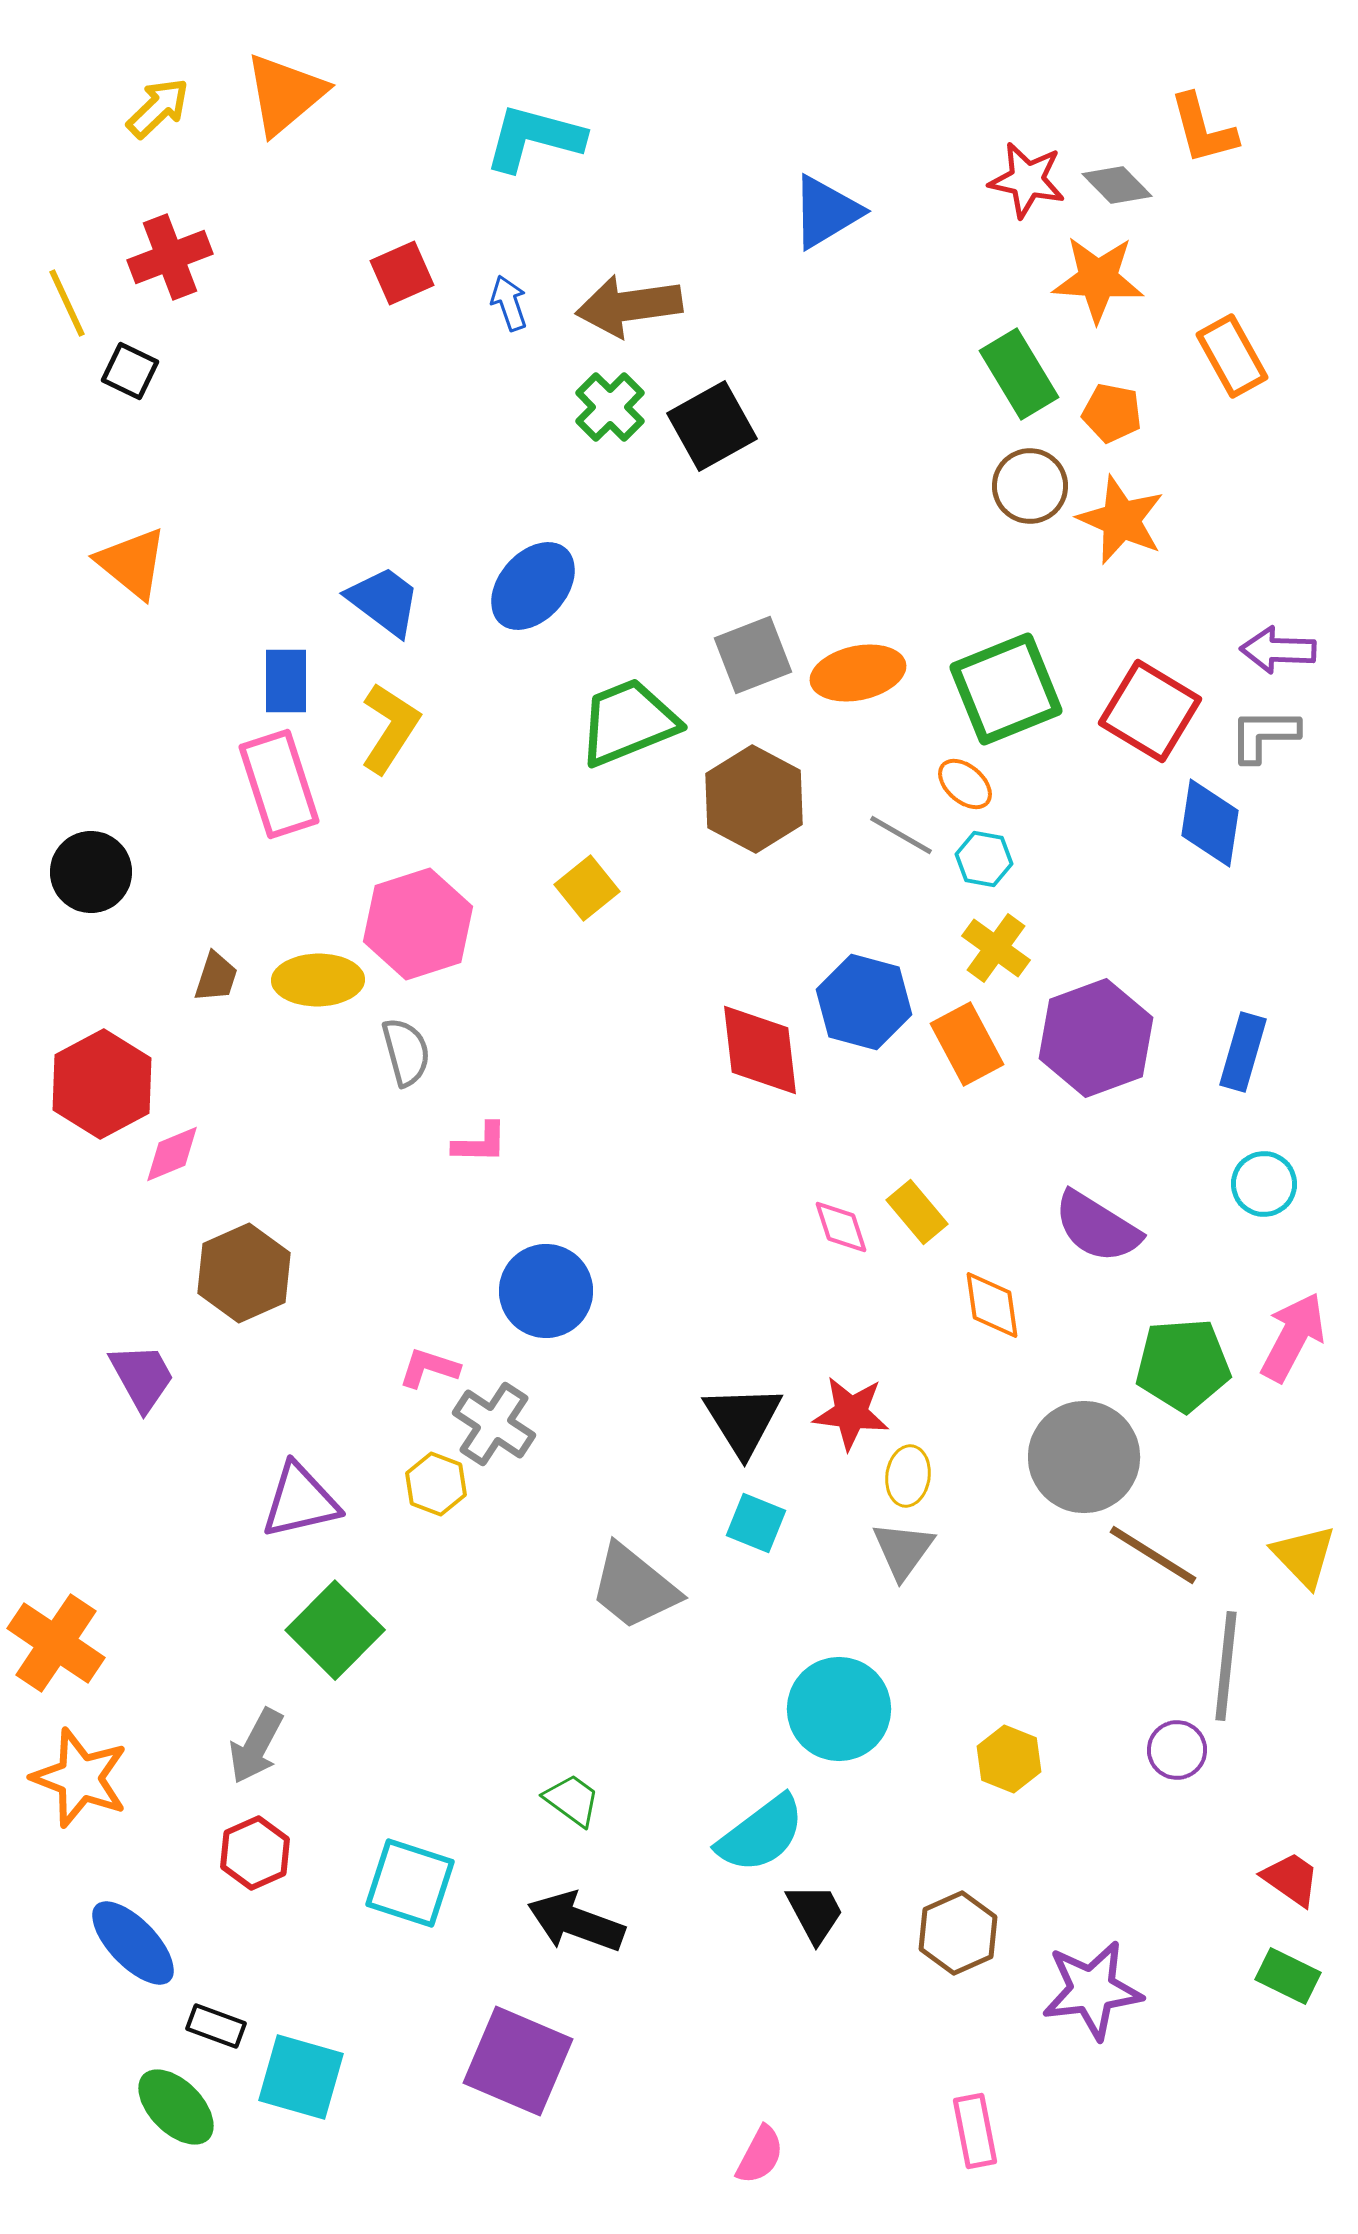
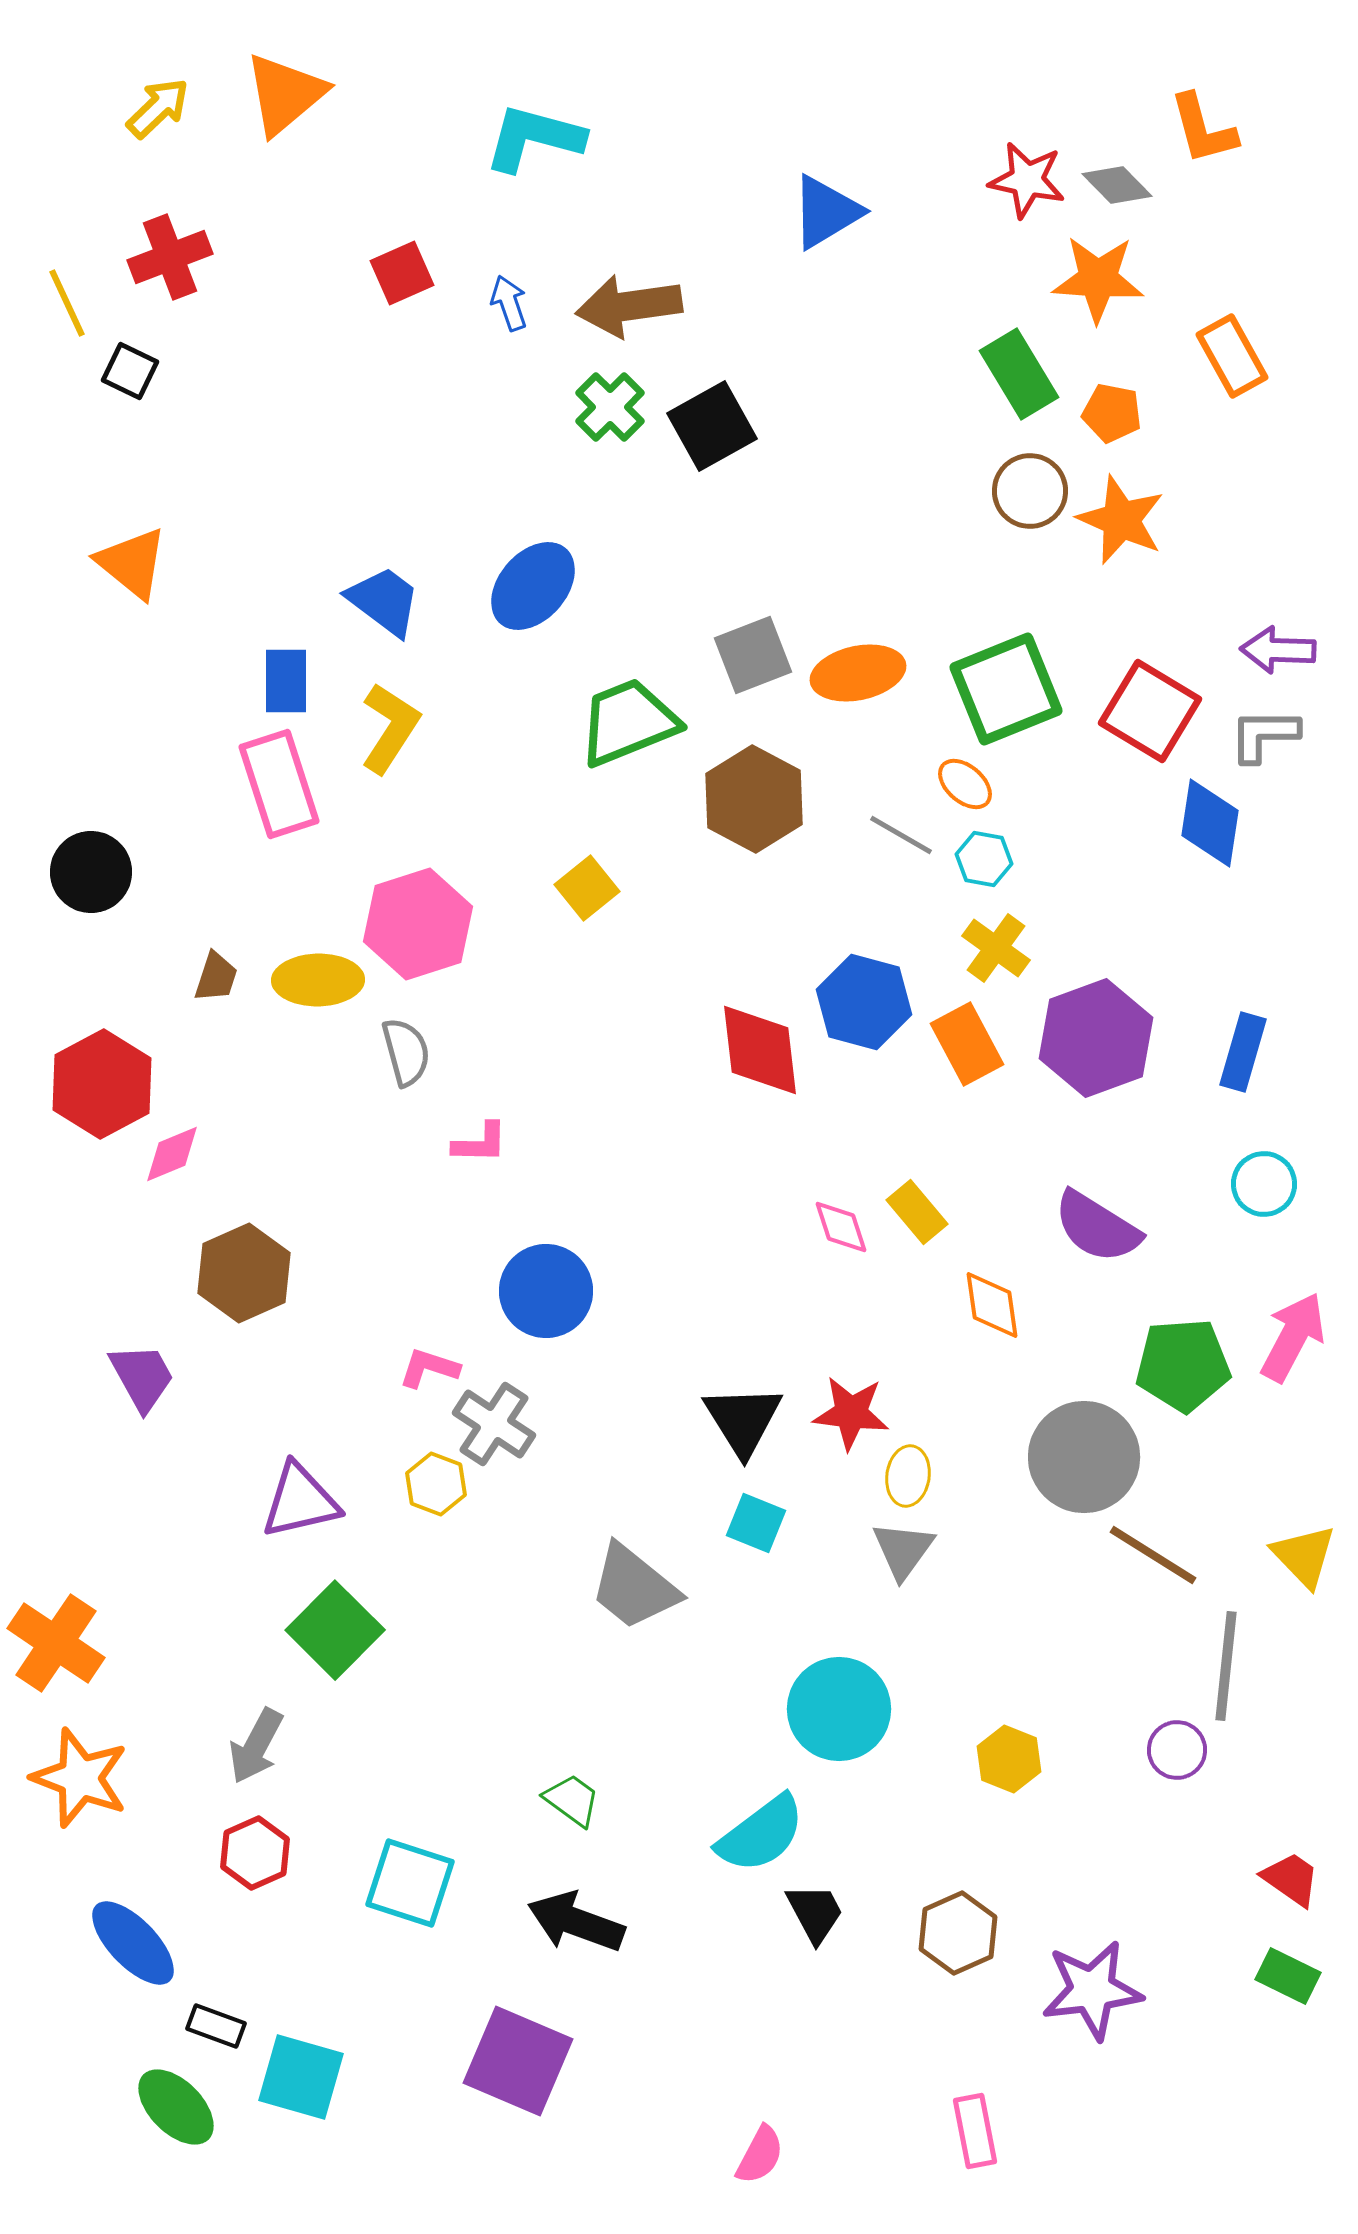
brown circle at (1030, 486): moved 5 px down
